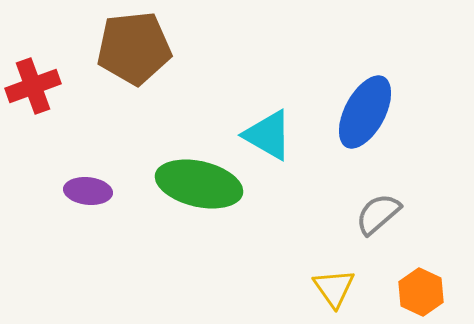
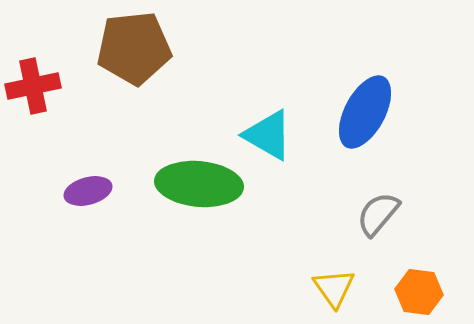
red cross: rotated 8 degrees clockwise
green ellipse: rotated 8 degrees counterclockwise
purple ellipse: rotated 21 degrees counterclockwise
gray semicircle: rotated 9 degrees counterclockwise
orange hexagon: moved 2 px left; rotated 18 degrees counterclockwise
